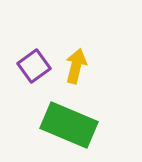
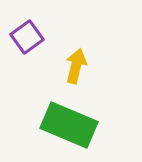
purple square: moved 7 px left, 29 px up
